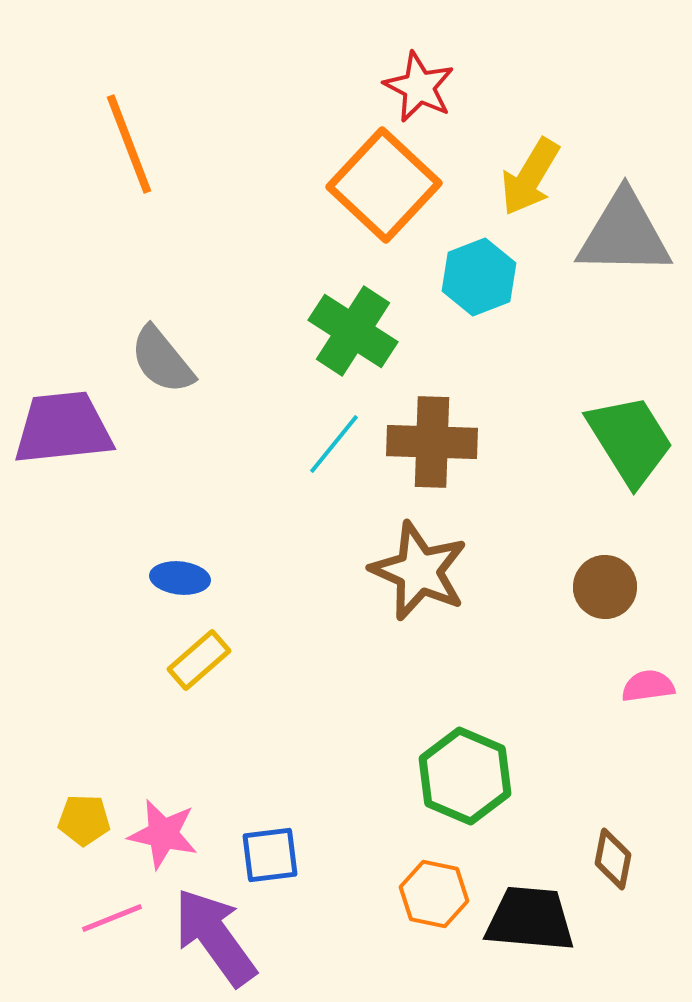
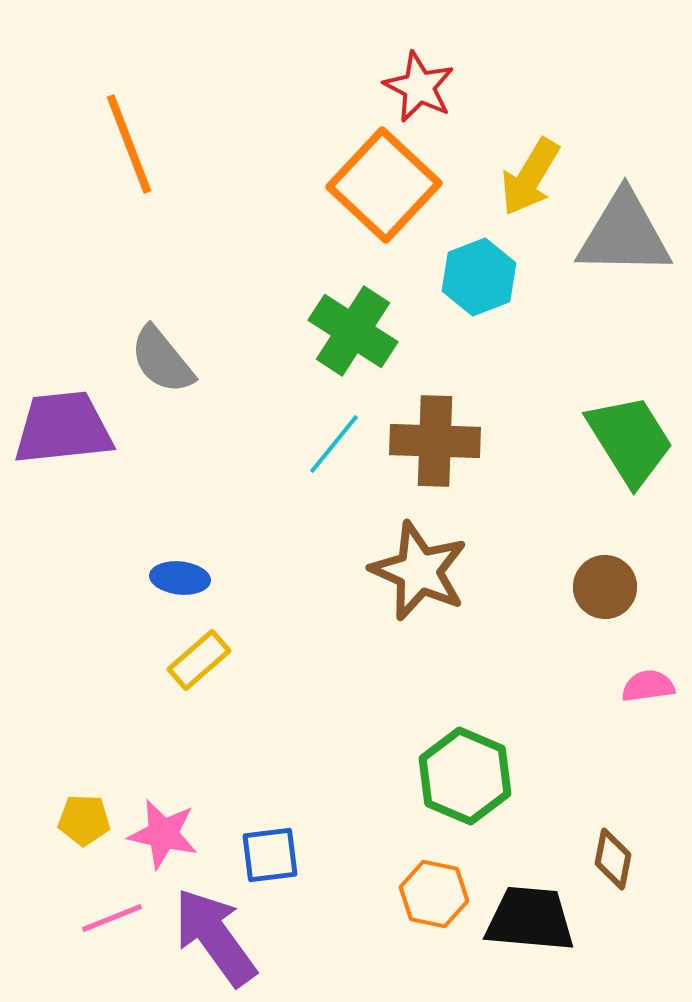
brown cross: moved 3 px right, 1 px up
